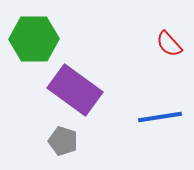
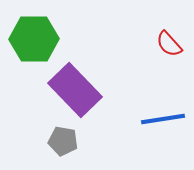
purple rectangle: rotated 10 degrees clockwise
blue line: moved 3 px right, 2 px down
gray pentagon: rotated 8 degrees counterclockwise
